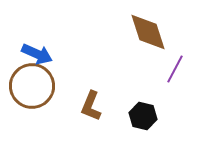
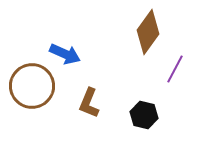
brown diamond: rotated 54 degrees clockwise
blue arrow: moved 28 px right
brown L-shape: moved 2 px left, 3 px up
black hexagon: moved 1 px right, 1 px up
